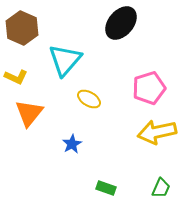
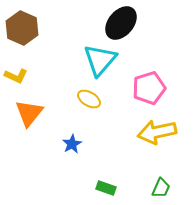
cyan triangle: moved 35 px right
yellow L-shape: moved 1 px up
